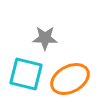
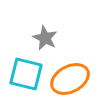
gray star: rotated 25 degrees clockwise
